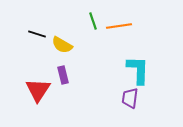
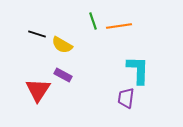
purple rectangle: rotated 48 degrees counterclockwise
purple trapezoid: moved 4 px left
